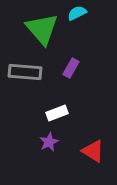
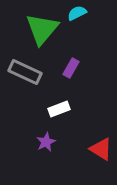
green triangle: rotated 21 degrees clockwise
gray rectangle: rotated 20 degrees clockwise
white rectangle: moved 2 px right, 4 px up
purple star: moved 3 px left
red triangle: moved 8 px right, 2 px up
